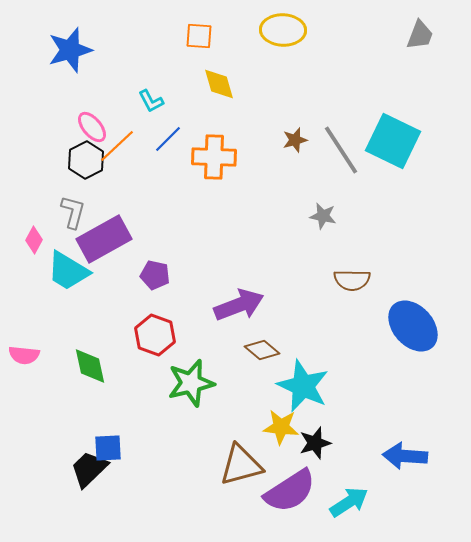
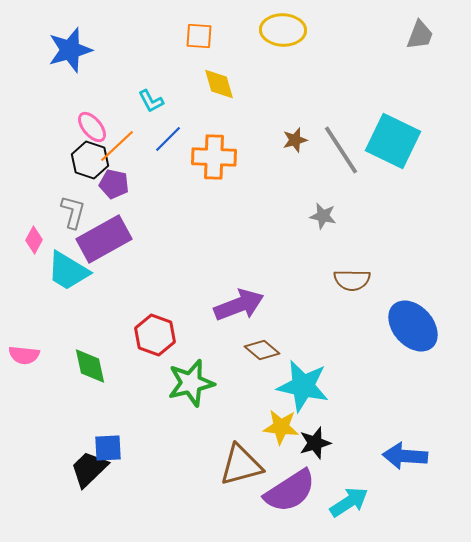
black hexagon: moved 4 px right; rotated 15 degrees counterclockwise
purple pentagon: moved 41 px left, 91 px up
cyan star: rotated 12 degrees counterclockwise
